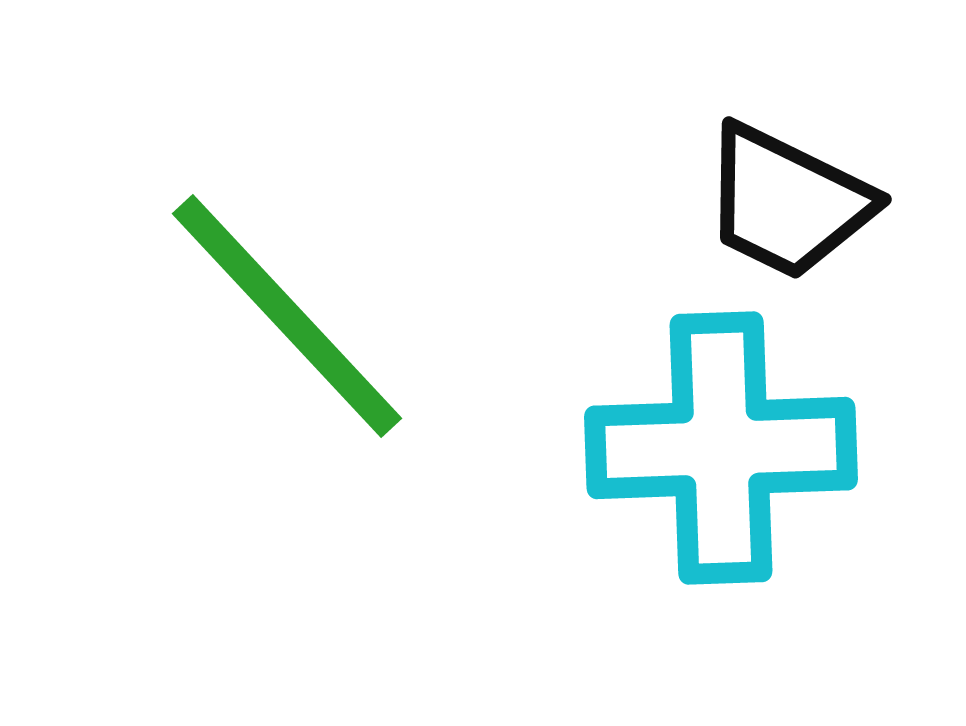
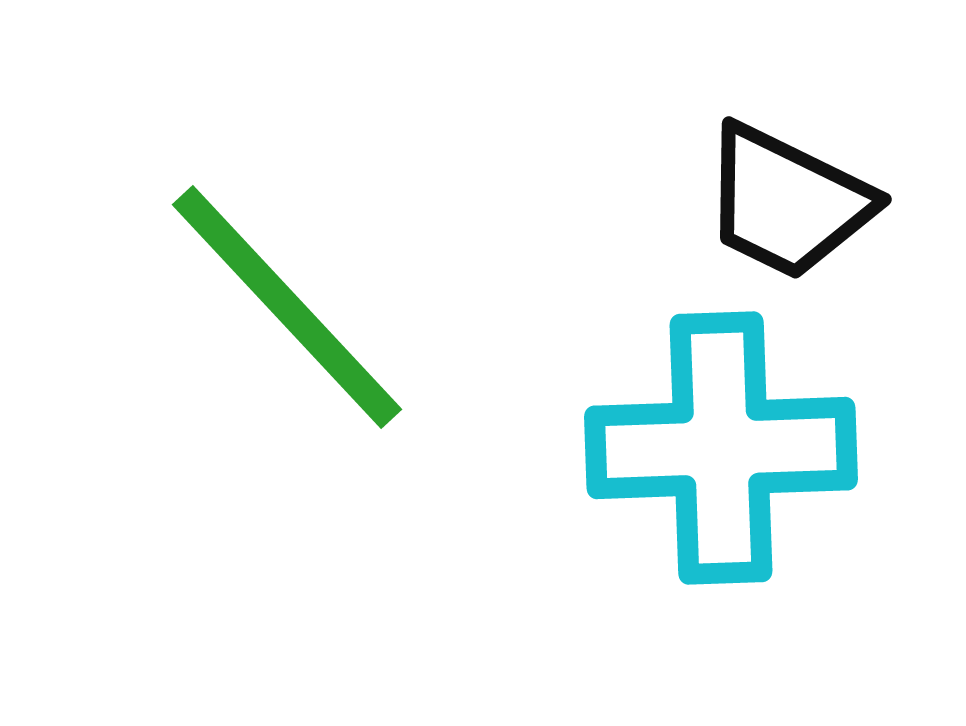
green line: moved 9 px up
